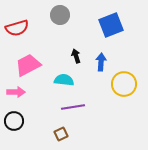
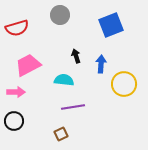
blue arrow: moved 2 px down
